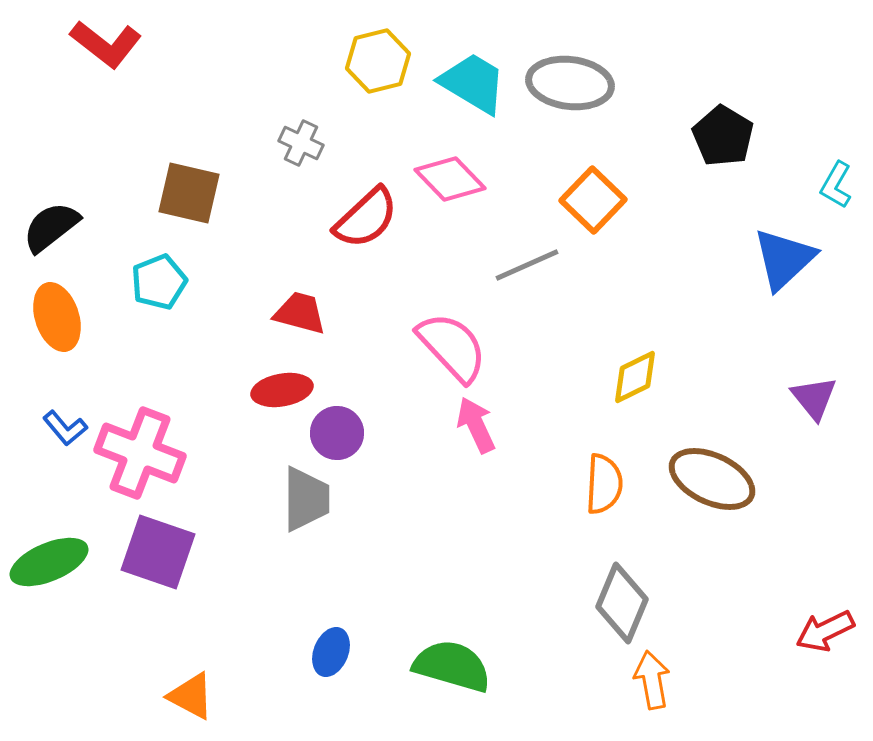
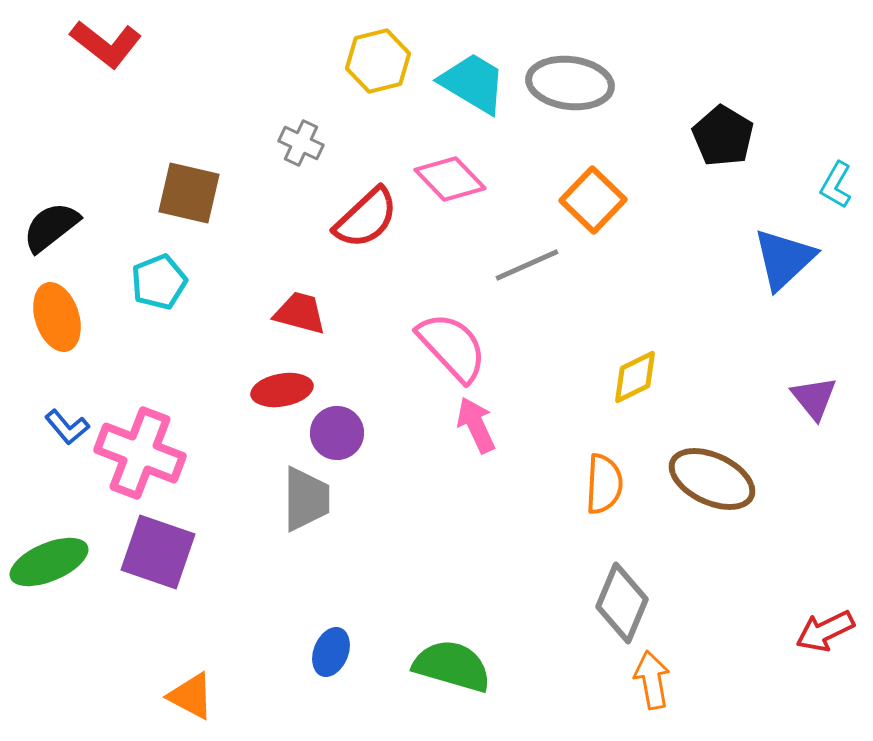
blue L-shape: moved 2 px right, 1 px up
